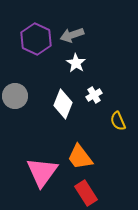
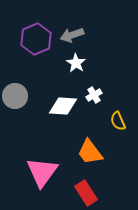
purple hexagon: rotated 12 degrees clockwise
white diamond: moved 2 px down; rotated 72 degrees clockwise
orange trapezoid: moved 10 px right, 5 px up
